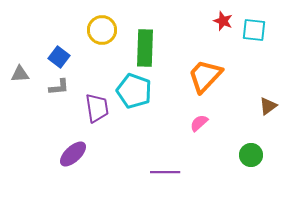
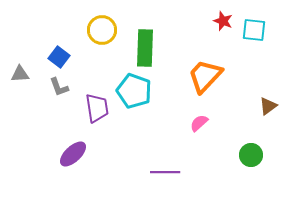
gray L-shape: rotated 75 degrees clockwise
